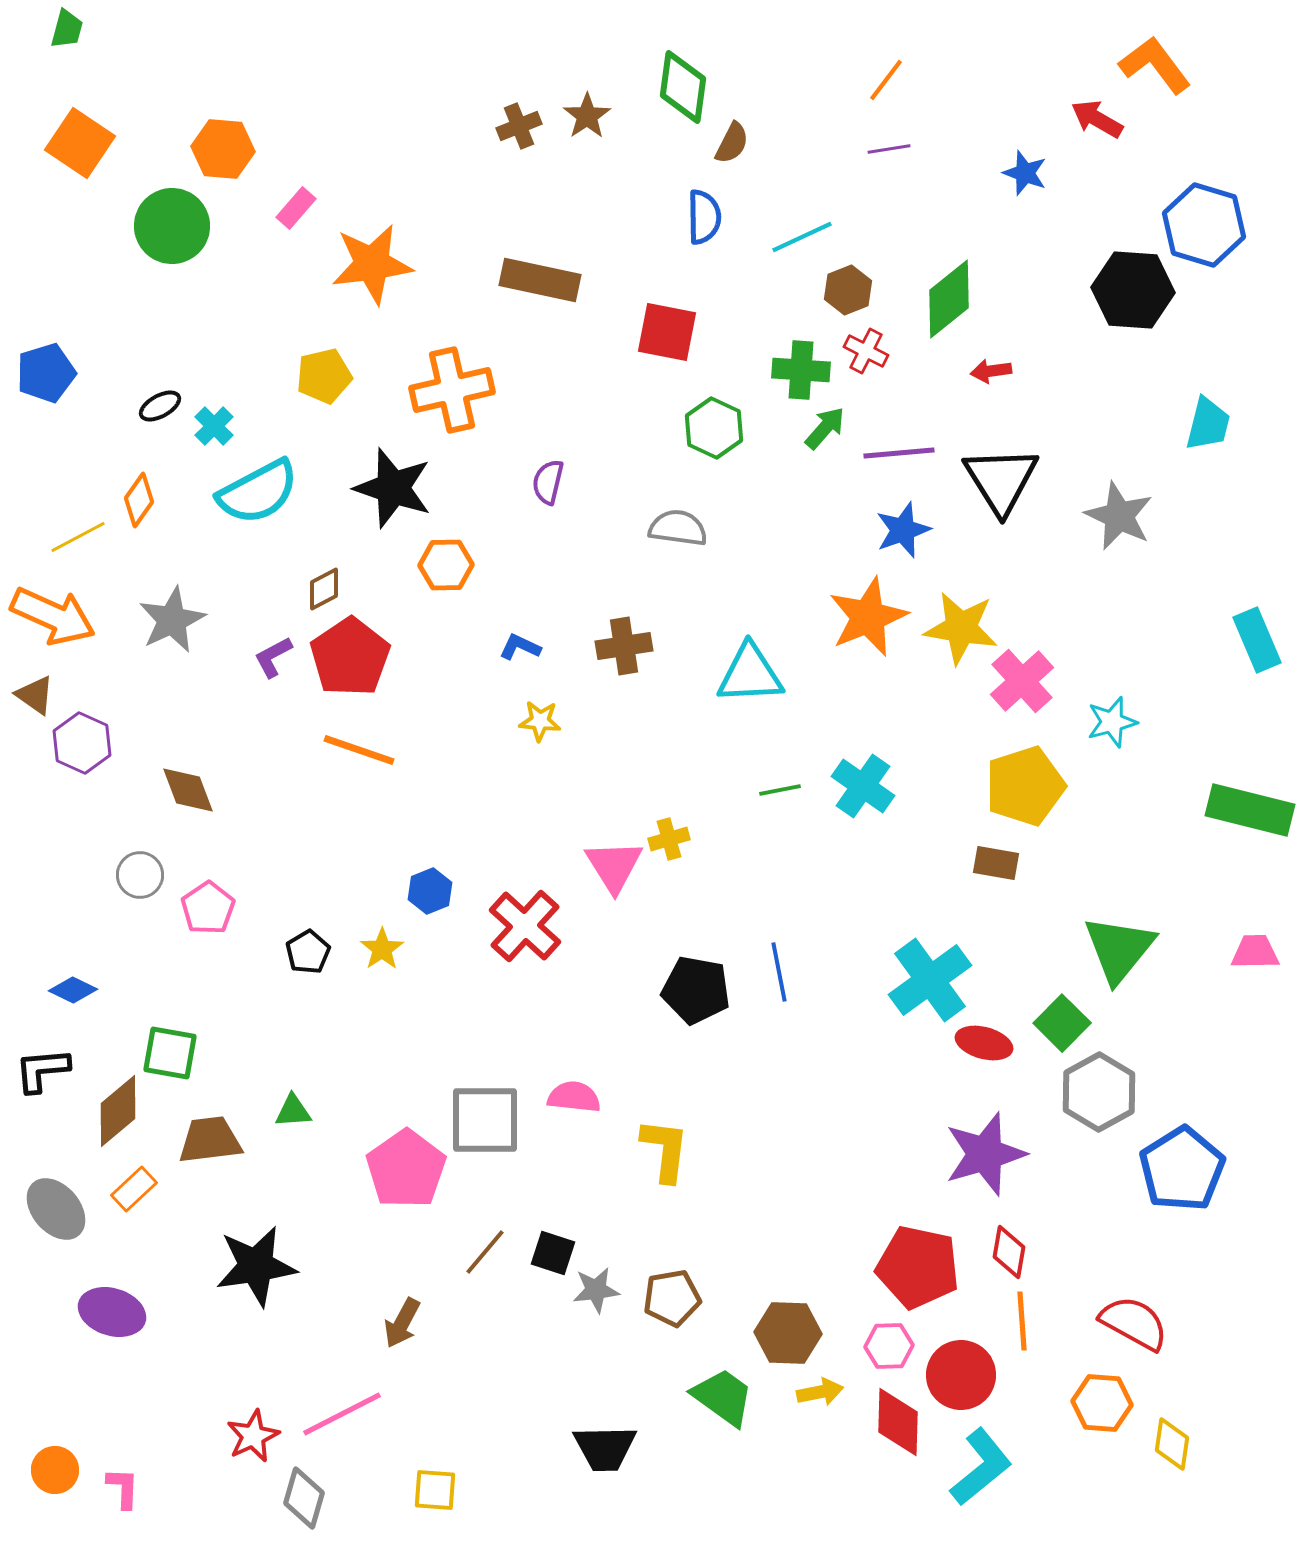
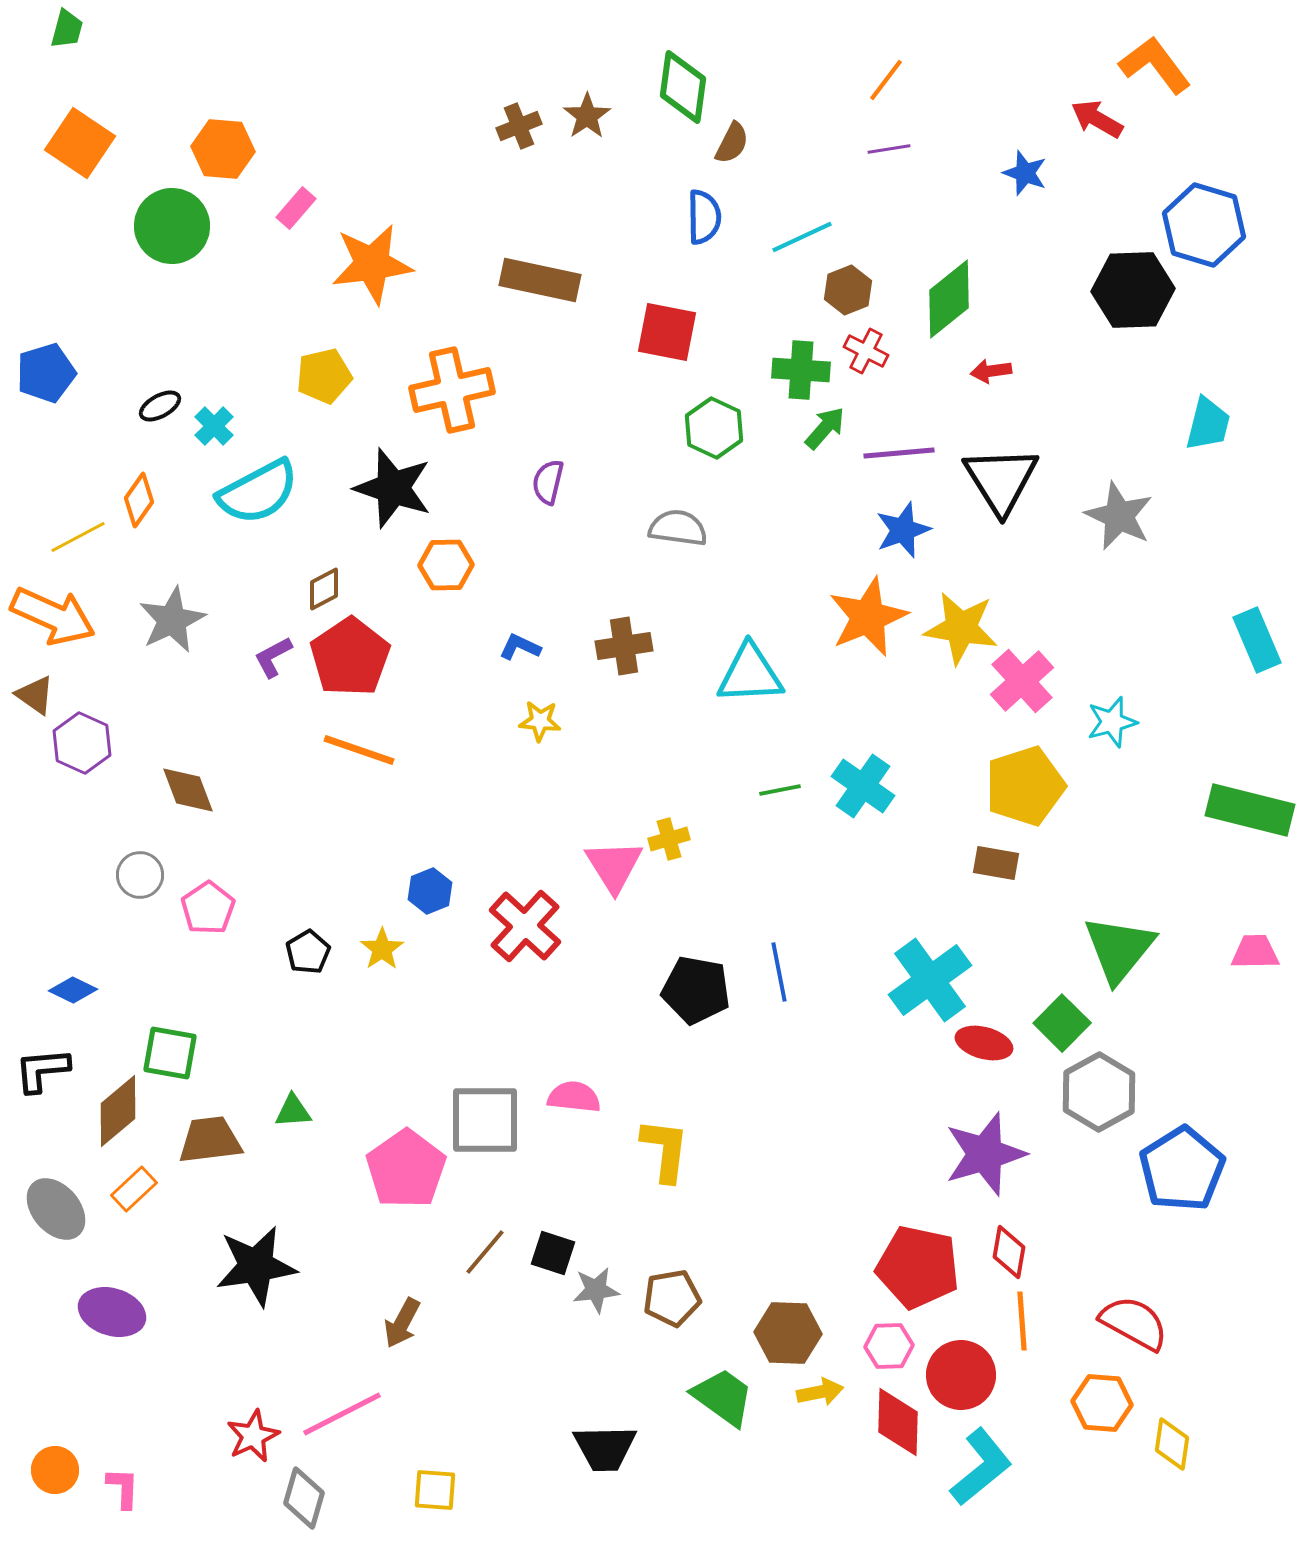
black hexagon at (1133, 290): rotated 6 degrees counterclockwise
